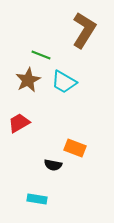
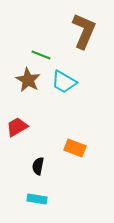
brown L-shape: moved 1 px down; rotated 9 degrees counterclockwise
brown star: rotated 15 degrees counterclockwise
red trapezoid: moved 2 px left, 4 px down
black semicircle: moved 15 px left, 1 px down; rotated 90 degrees clockwise
